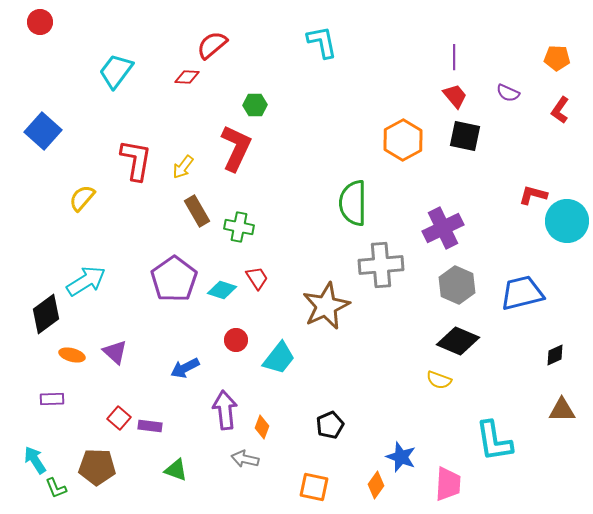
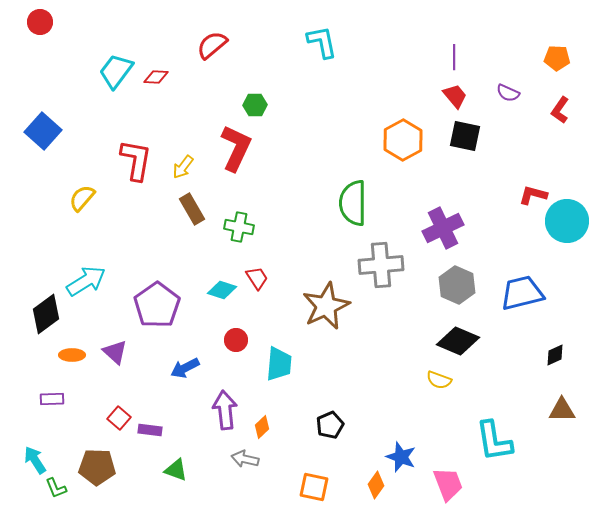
red diamond at (187, 77): moved 31 px left
brown rectangle at (197, 211): moved 5 px left, 2 px up
purple pentagon at (174, 279): moved 17 px left, 26 px down
orange ellipse at (72, 355): rotated 15 degrees counterclockwise
cyan trapezoid at (279, 358): moved 6 px down; rotated 33 degrees counterclockwise
purple rectangle at (150, 426): moved 4 px down
orange diamond at (262, 427): rotated 25 degrees clockwise
pink trapezoid at (448, 484): rotated 24 degrees counterclockwise
